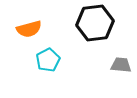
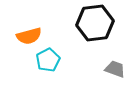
orange semicircle: moved 7 px down
gray trapezoid: moved 6 px left, 4 px down; rotated 15 degrees clockwise
